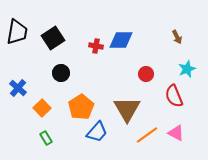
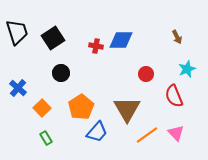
black trapezoid: rotated 28 degrees counterclockwise
pink triangle: rotated 18 degrees clockwise
